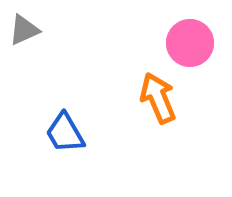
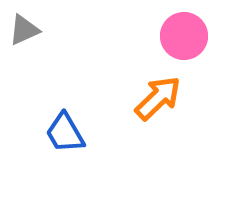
pink circle: moved 6 px left, 7 px up
orange arrow: rotated 69 degrees clockwise
